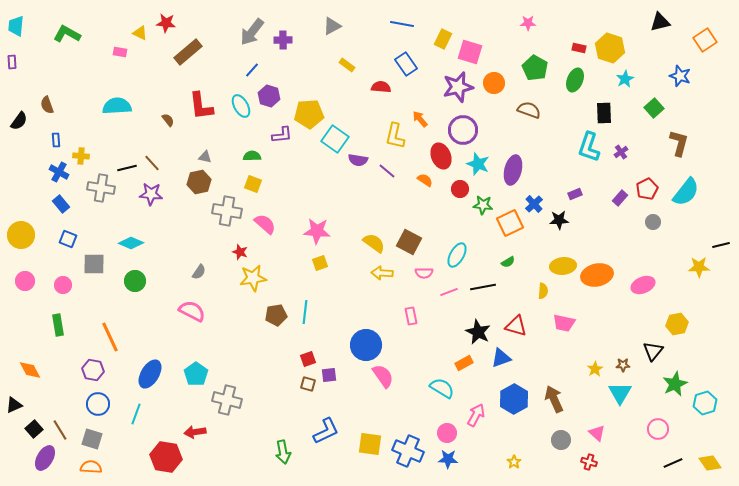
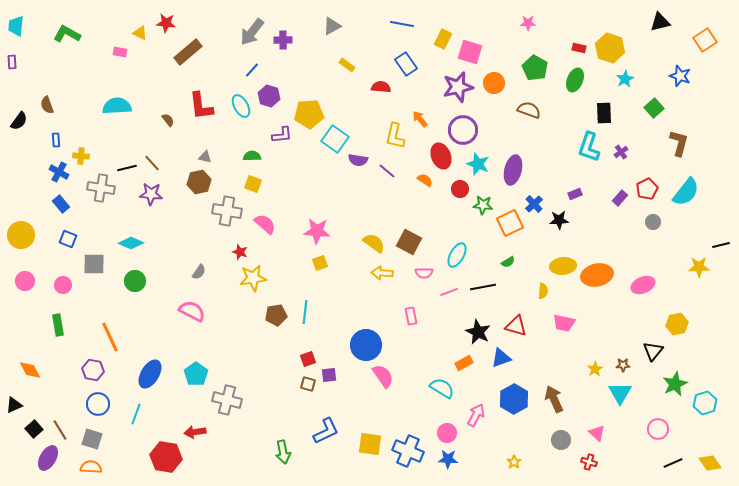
purple ellipse at (45, 458): moved 3 px right
